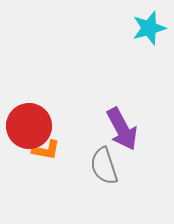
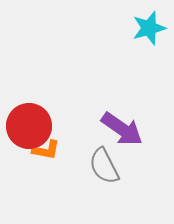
purple arrow: rotated 27 degrees counterclockwise
gray semicircle: rotated 9 degrees counterclockwise
